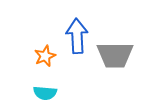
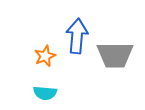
blue arrow: rotated 8 degrees clockwise
